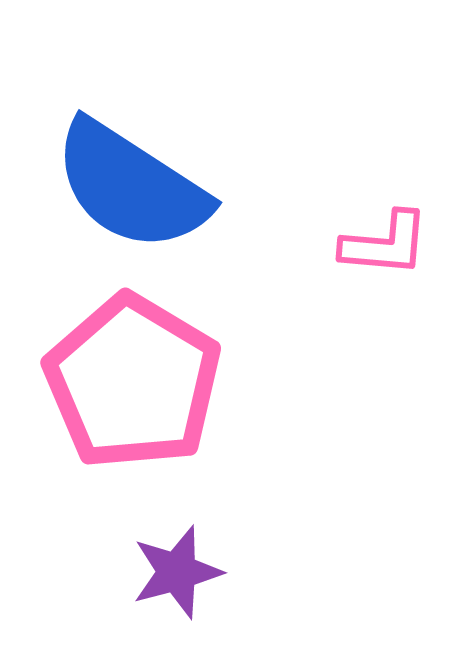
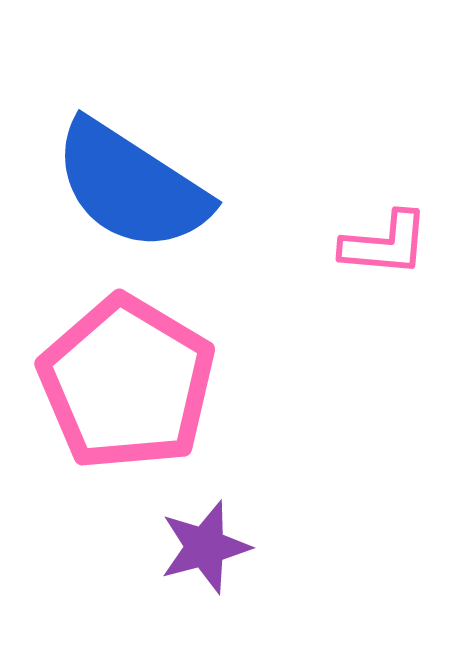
pink pentagon: moved 6 px left, 1 px down
purple star: moved 28 px right, 25 px up
